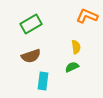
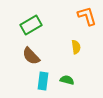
orange L-shape: rotated 50 degrees clockwise
green rectangle: moved 1 px down
brown semicircle: rotated 66 degrees clockwise
green semicircle: moved 5 px left, 13 px down; rotated 40 degrees clockwise
